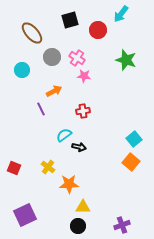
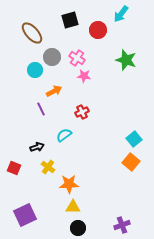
cyan circle: moved 13 px right
red cross: moved 1 px left, 1 px down; rotated 16 degrees counterclockwise
black arrow: moved 42 px left; rotated 32 degrees counterclockwise
yellow triangle: moved 10 px left
black circle: moved 2 px down
